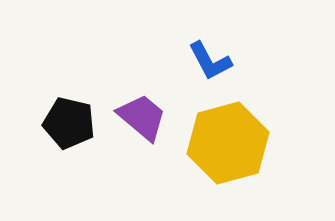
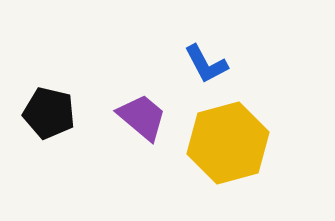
blue L-shape: moved 4 px left, 3 px down
black pentagon: moved 20 px left, 10 px up
